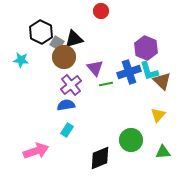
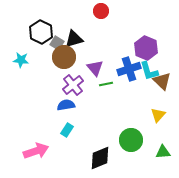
blue cross: moved 3 px up
purple cross: moved 2 px right
